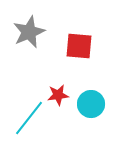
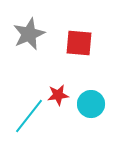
gray star: moved 2 px down
red square: moved 3 px up
cyan line: moved 2 px up
